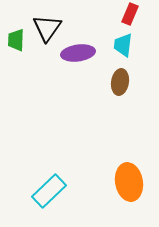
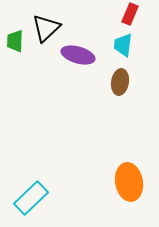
black triangle: moved 1 px left; rotated 12 degrees clockwise
green trapezoid: moved 1 px left, 1 px down
purple ellipse: moved 2 px down; rotated 24 degrees clockwise
cyan rectangle: moved 18 px left, 7 px down
